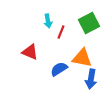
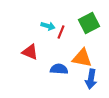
cyan arrow: moved 5 px down; rotated 64 degrees counterclockwise
blue semicircle: rotated 36 degrees clockwise
